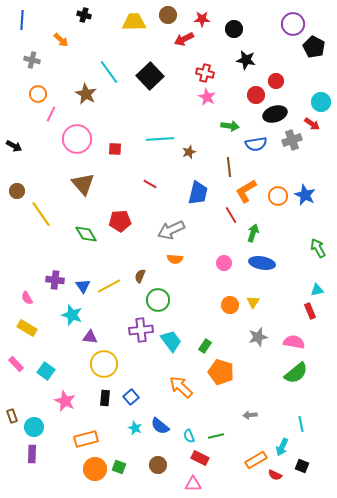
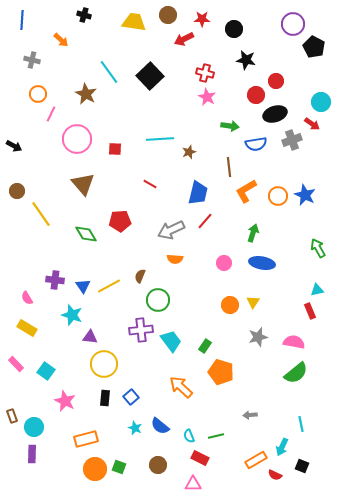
yellow trapezoid at (134, 22): rotated 10 degrees clockwise
red line at (231, 215): moved 26 px left, 6 px down; rotated 72 degrees clockwise
